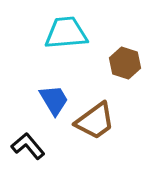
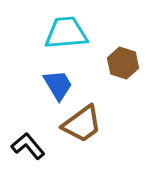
brown hexagon: moved 2 px left
blue trapezoid: moved 4 px right, 15 px up
brown trapezoid: moved 13 px left, 3 px down
